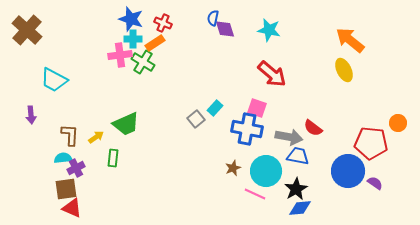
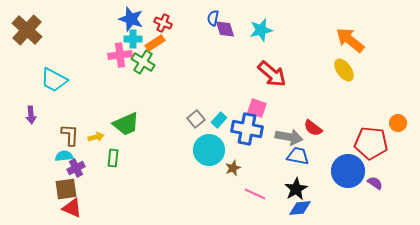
cyan star: moved 8 px left; rotated 25 degrees counterclockwise
yellow ellipse: rotated 10 degrees counterclockwise
cyan rectangle: moved 4 px right, 12 px down
yellow arrow: rotated 21 degrees clockwise
cyan semicircle: moved 1 px right, 2 px up
cyan circle: moved 57 px left, 21 px up
